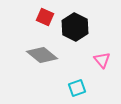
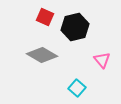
black hexagon: rotated 20 degrees clockwise
gray diamond: rotated 8 degrees counterclockwise
cyan square: rotated 30 degrees counterclockwise
